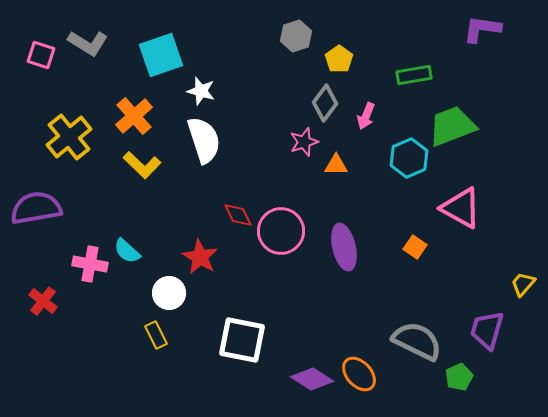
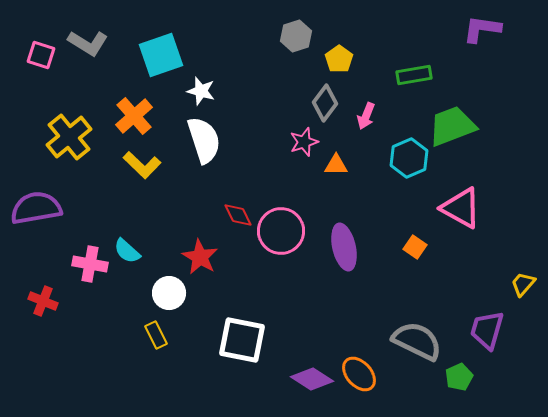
red cross: rotated 16 degrees counterclockwise
